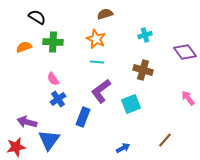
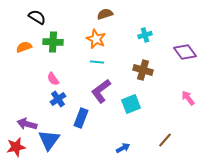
blue rectangle: moved 2 px left, 1 px down
purple arrow: moved 2 px down
